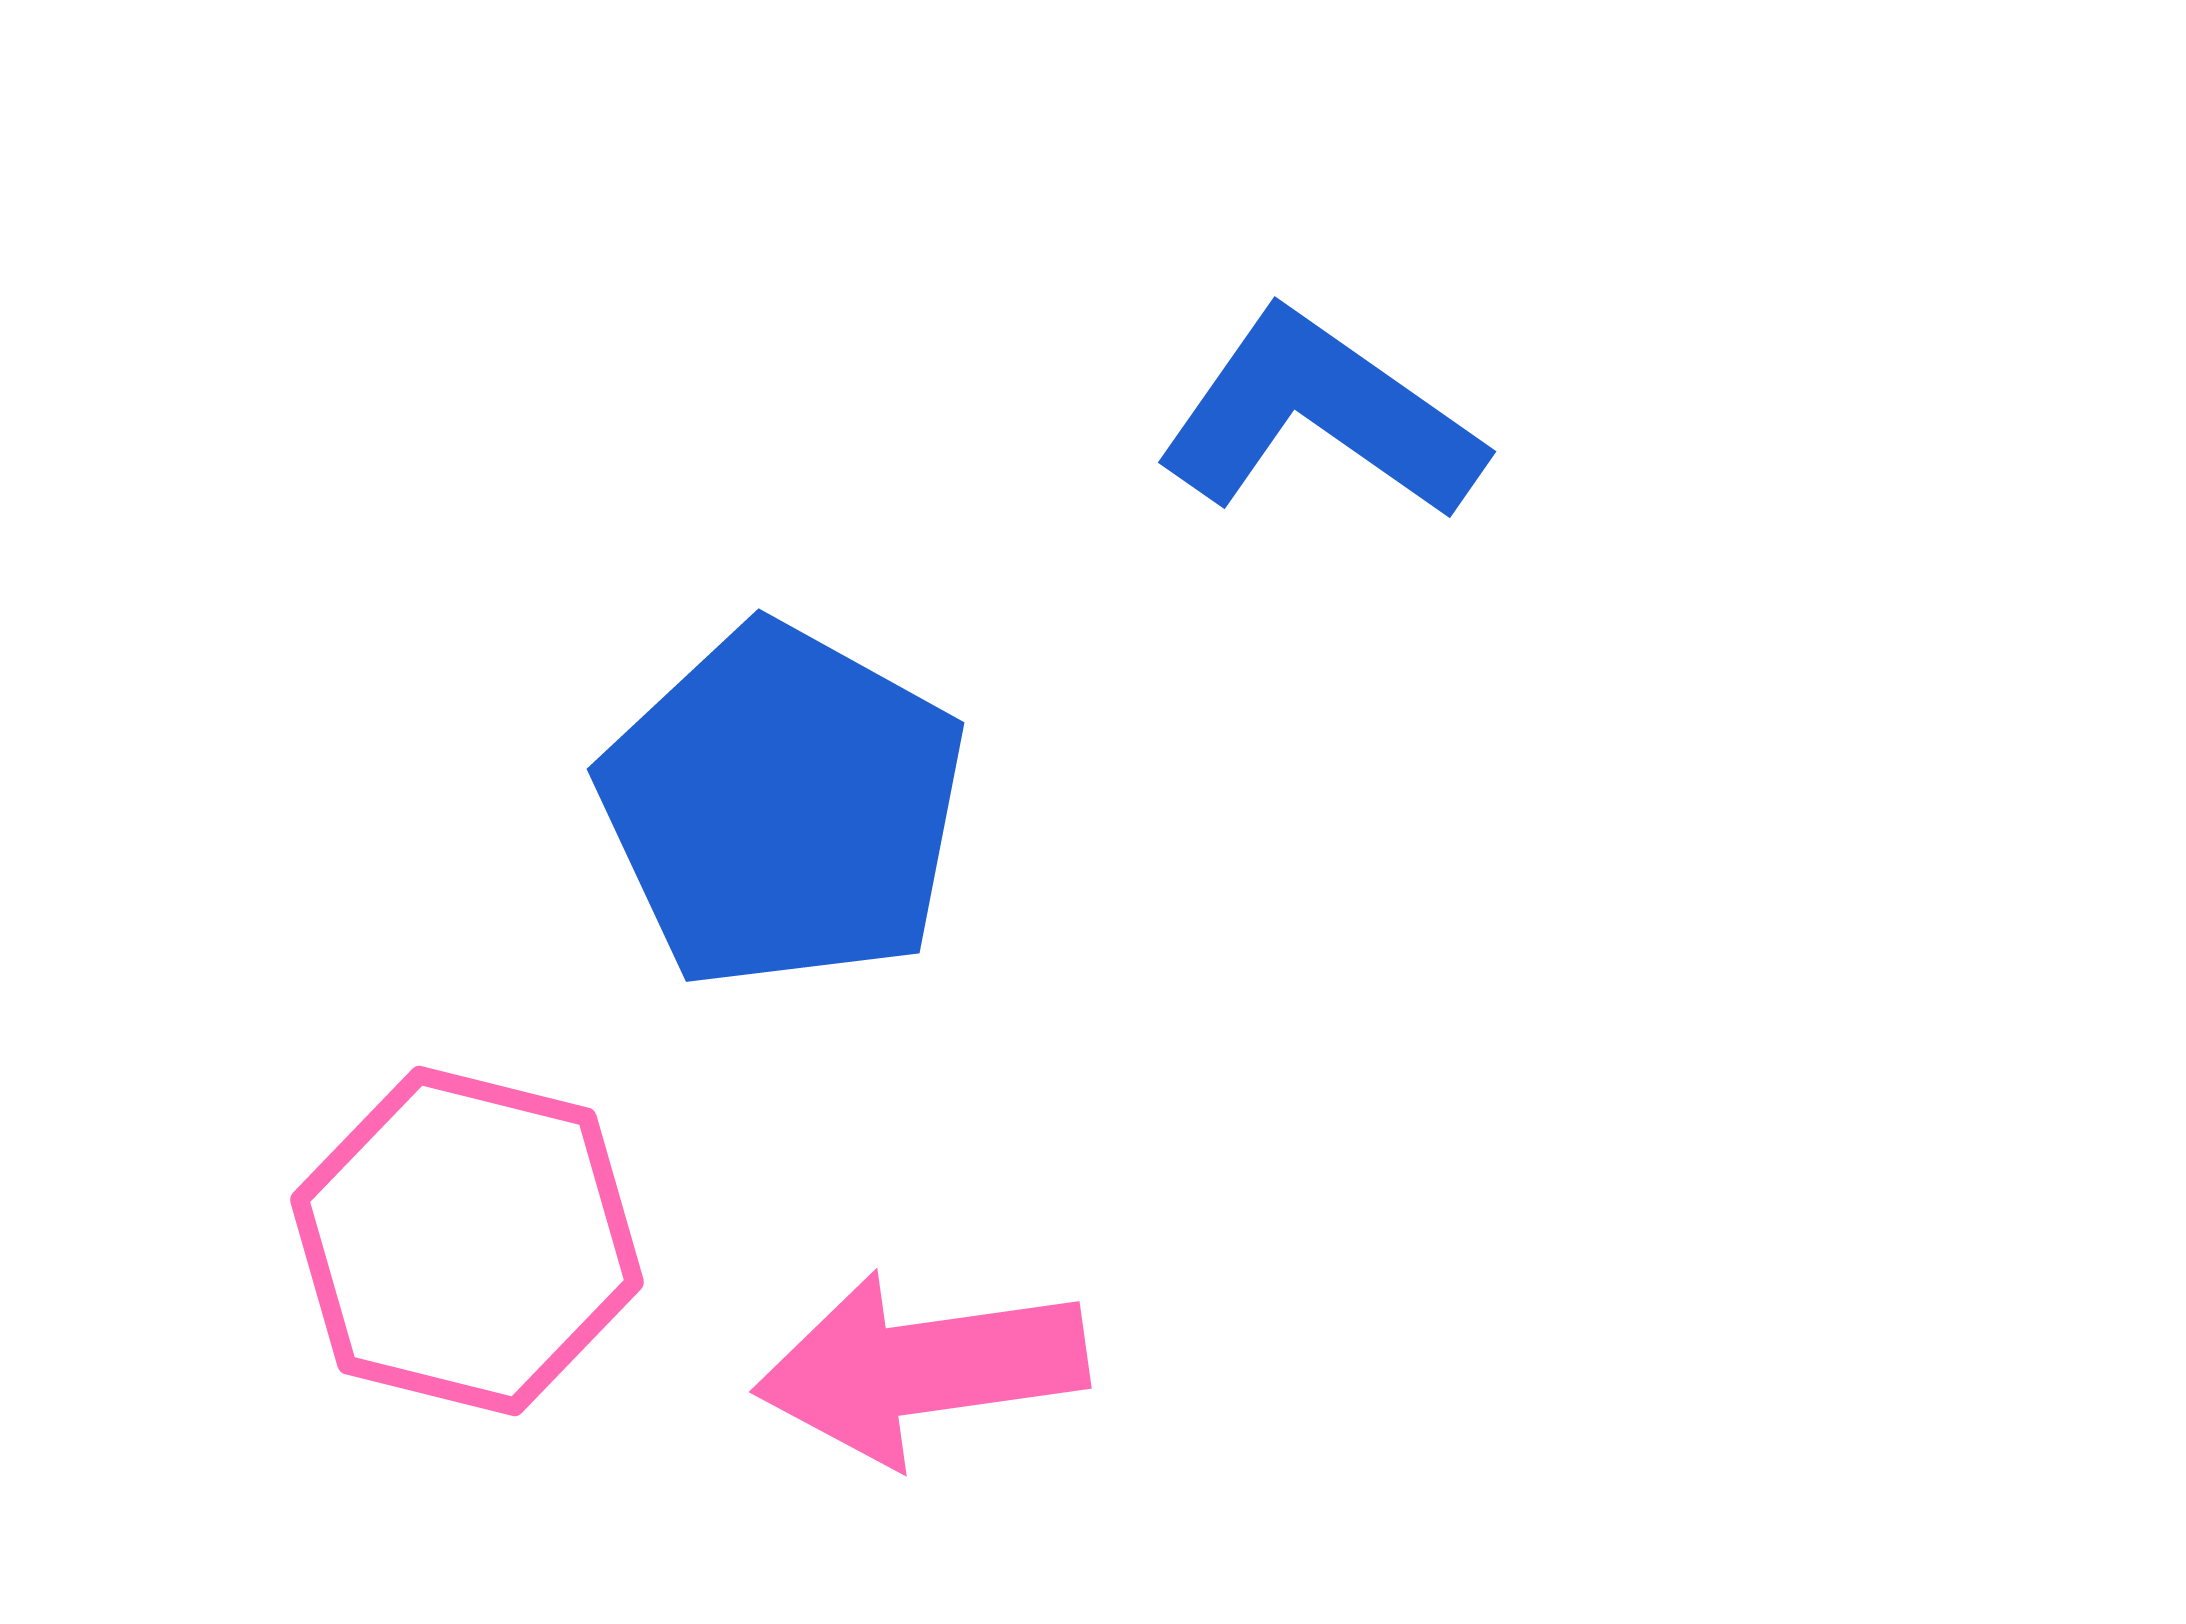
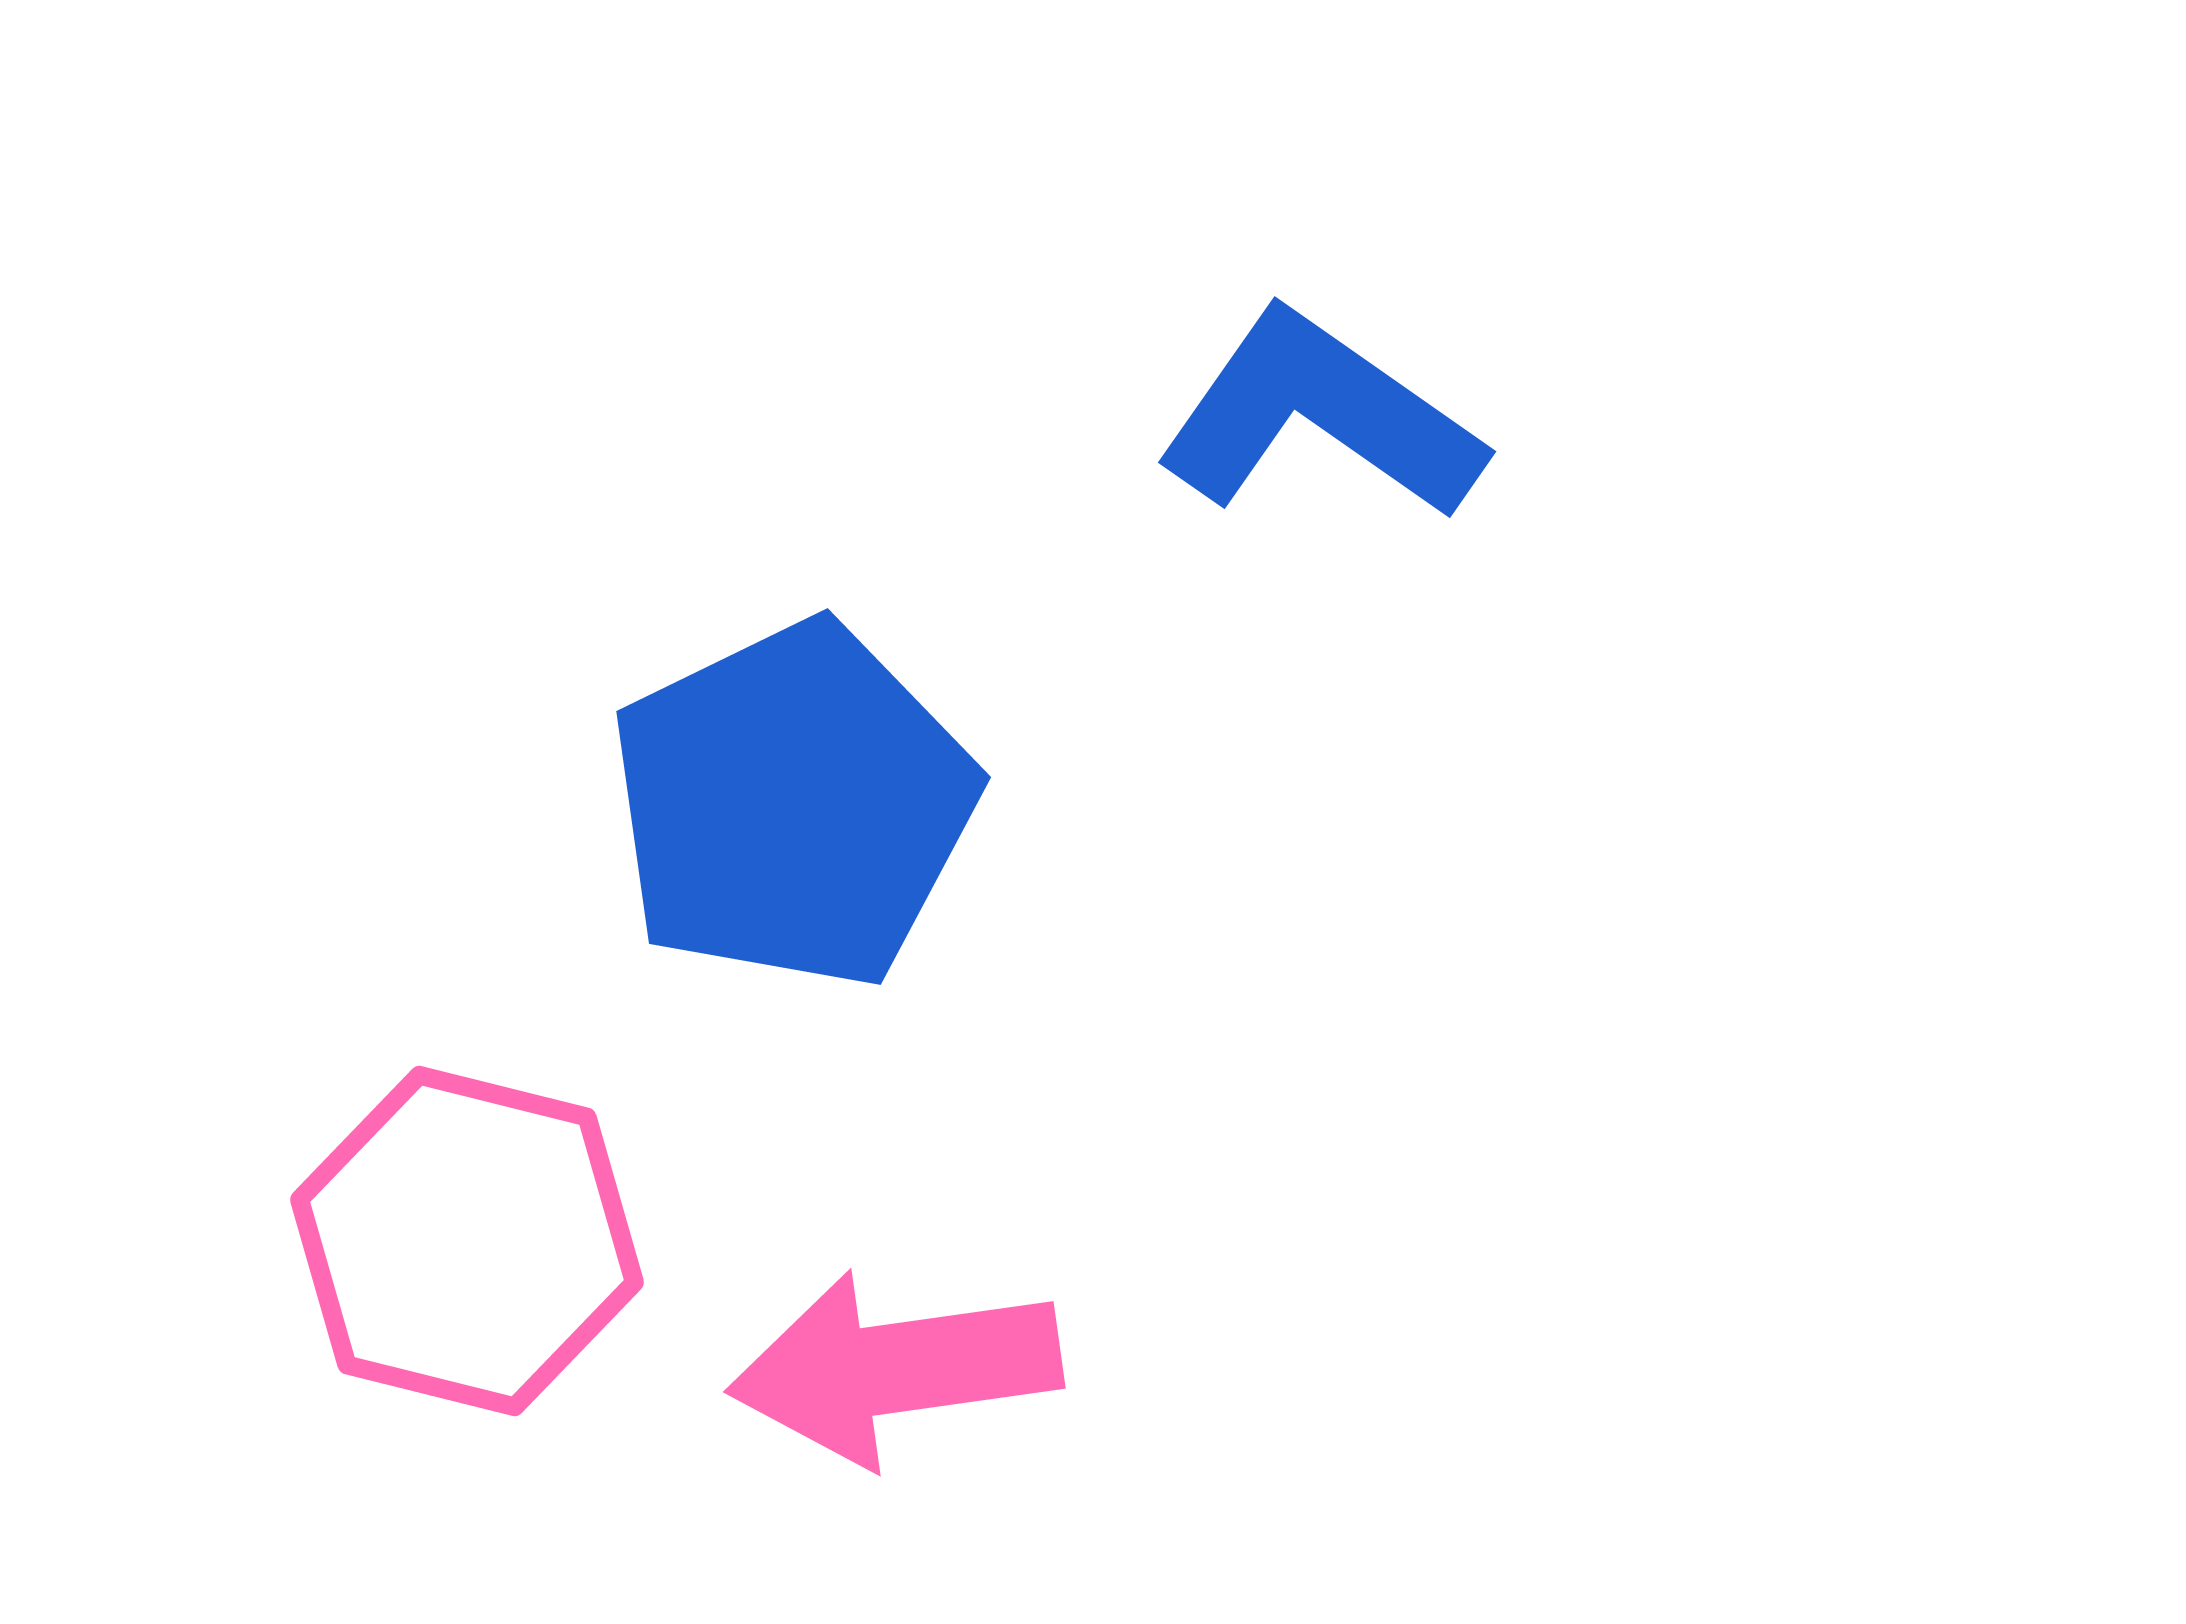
blue pentagon: moved 10 px right, 2 px up; rotated 17 degrees clockwise
pink arrow: moved 26 px left
